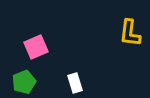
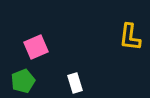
yellow L-shape: moved 4 px down
green pentagon: moved 1 px left, 1 px up
